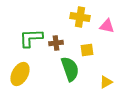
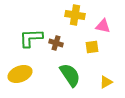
yellow cross: moved 5 px left, 2 px up
pink triangle: moved 4 px left
brown cross: rotated 24 degrees clockwise
yellow square: moved 5 px right, 3 px up
green semicircle: moved 6 px down; rotated 15 degrees counterclockwise
yellow ellipse: rotated 40 degrees clockwise
